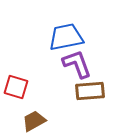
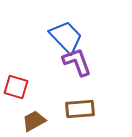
blue trapezoid: rotated 57 degrees clockwise
purple L-shape: moved 2 px up
brown rectangle: moved 10 px left, 18 px down
